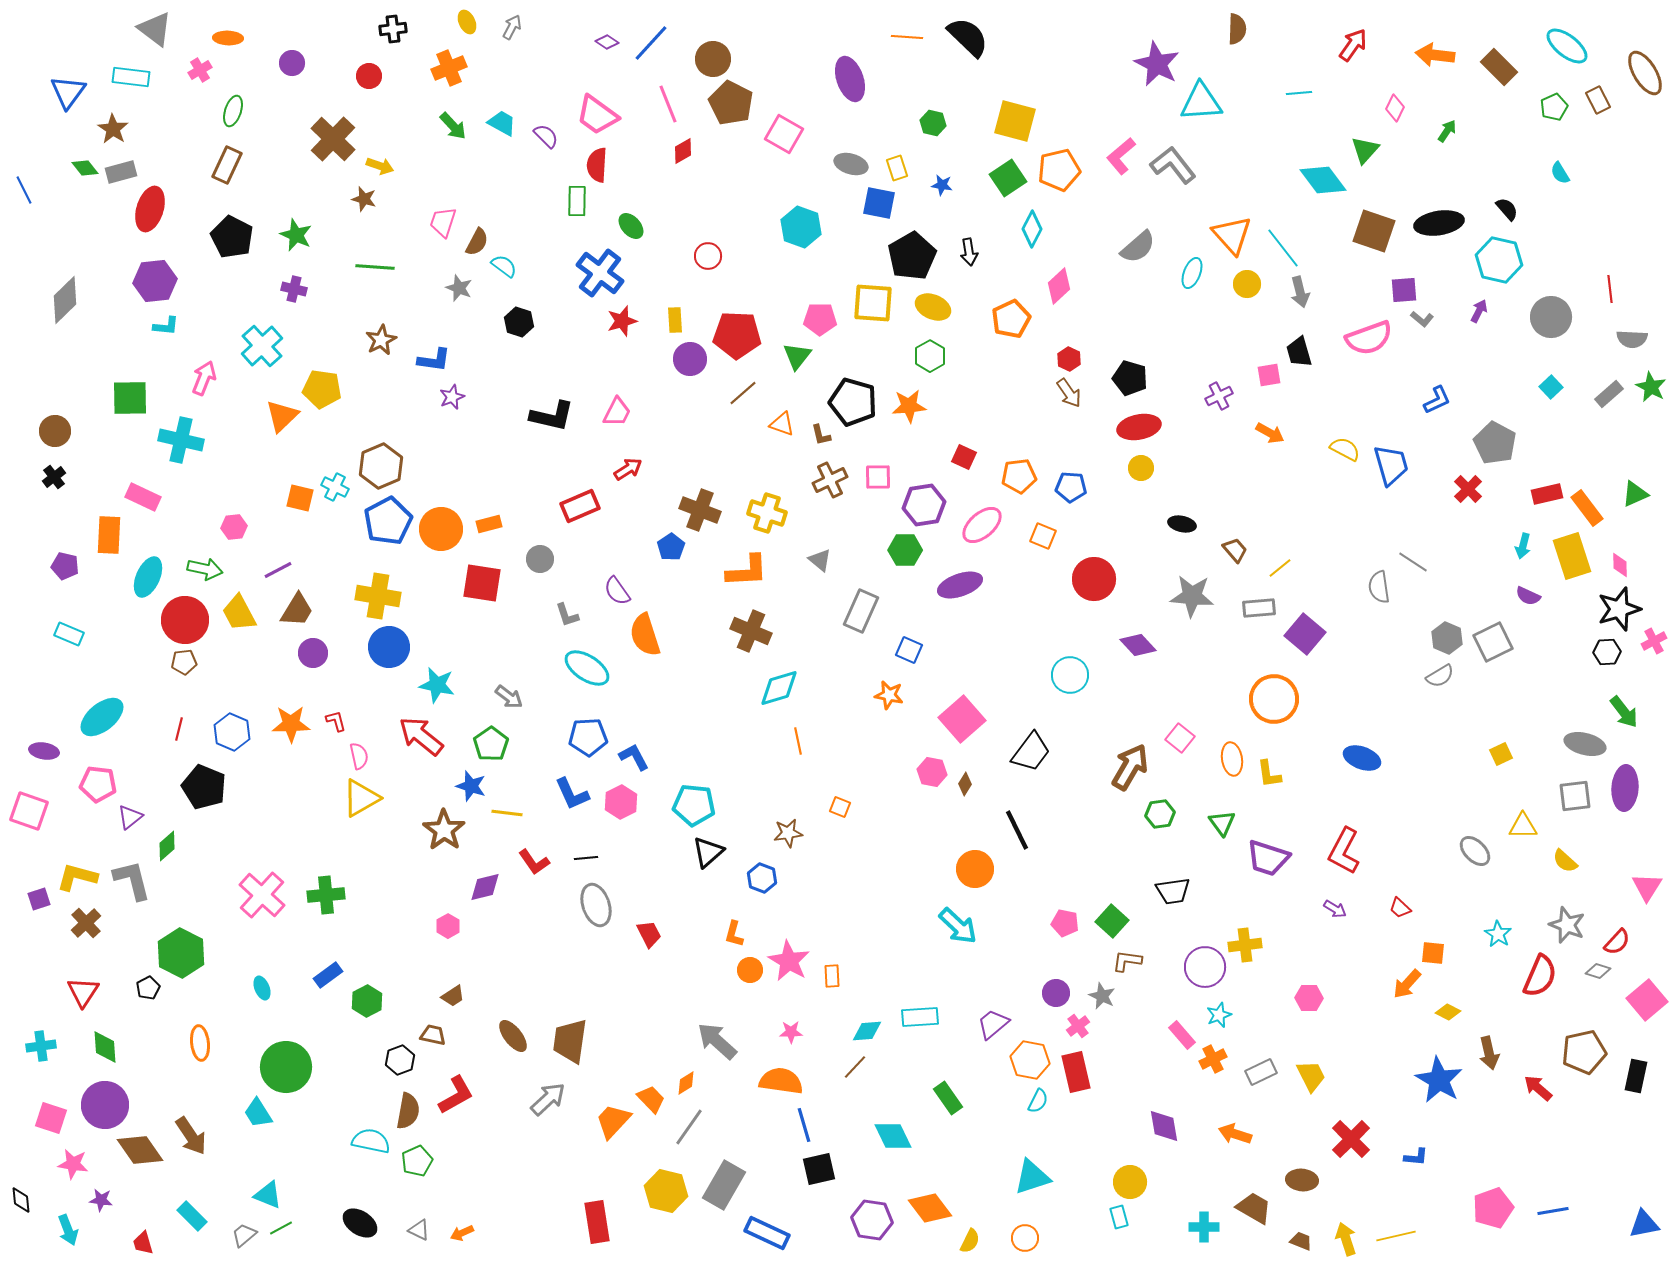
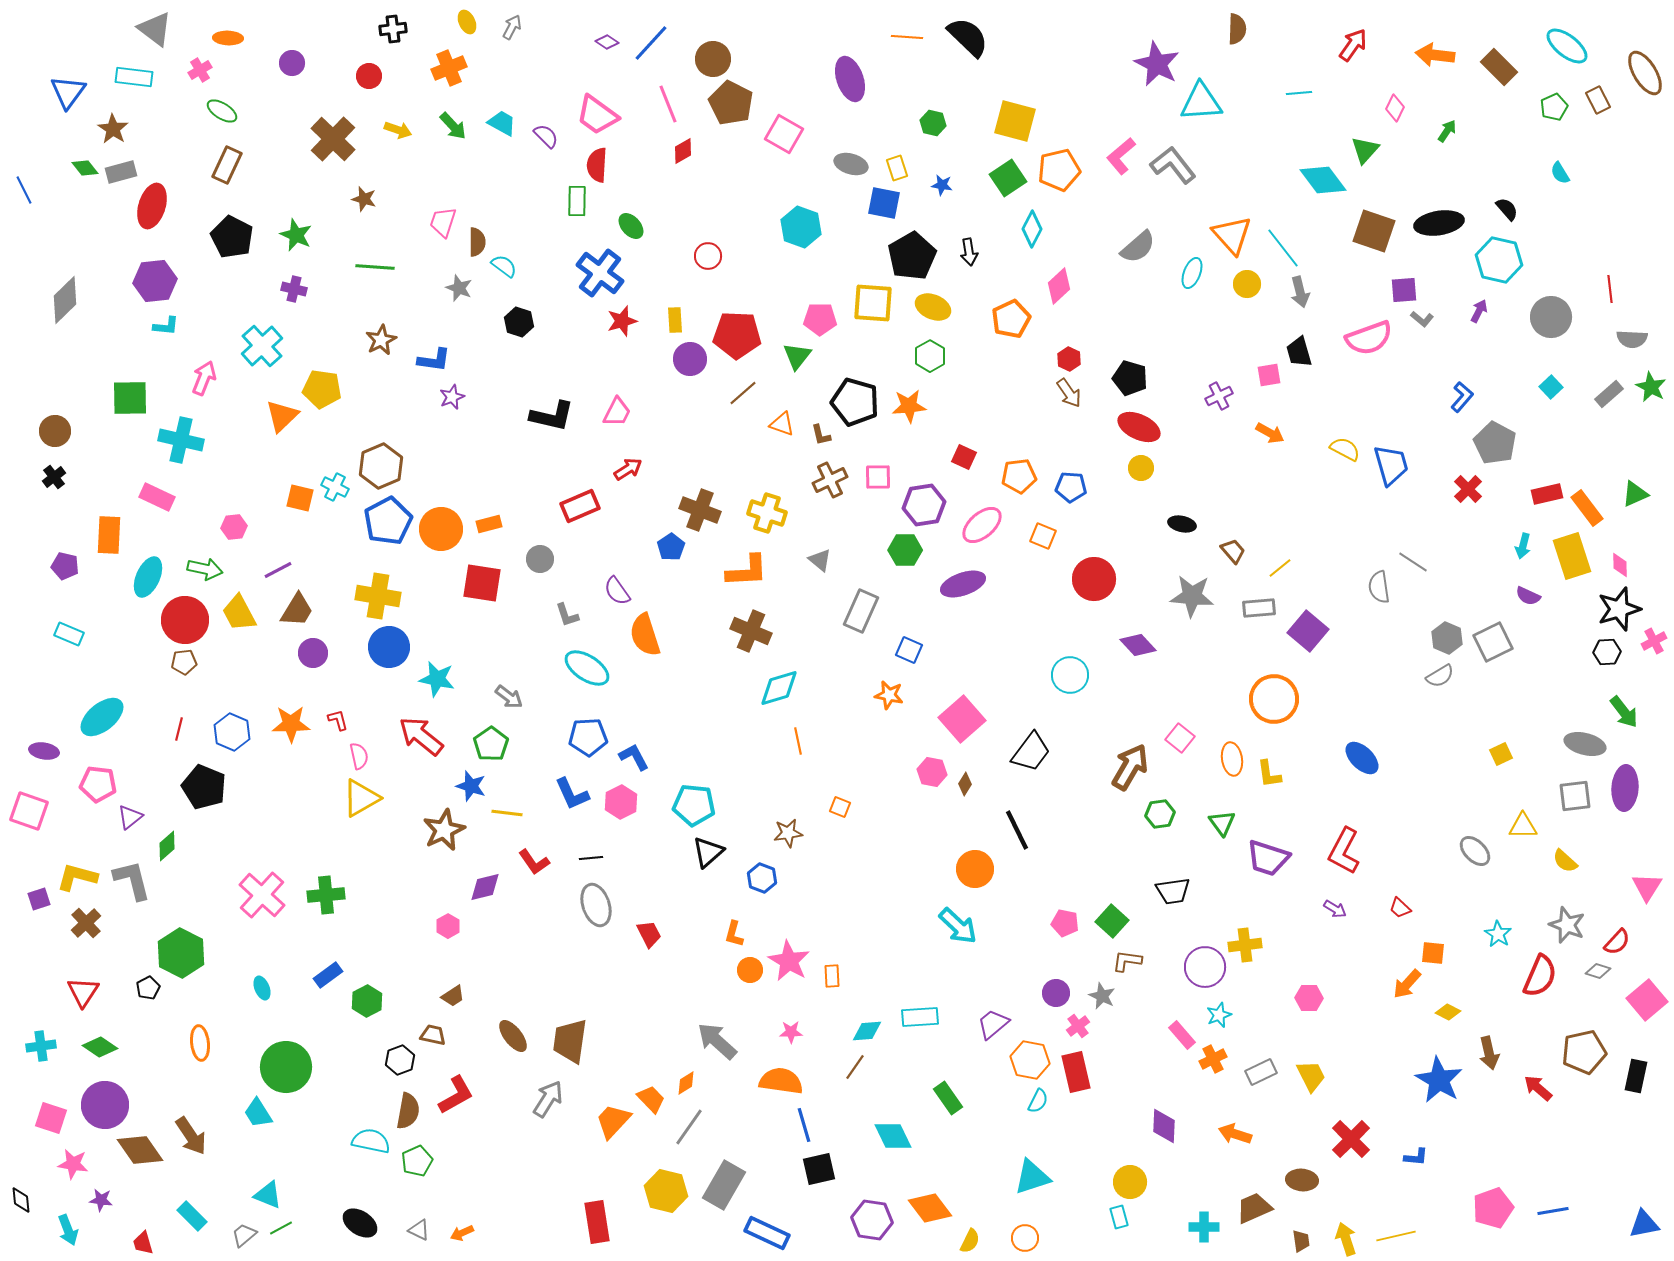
cyan rectangle at (131, 77): moved 3 px right
green ellipse at (233, 111): moved 11 px left; rotated 76 degrees counterclockwise
yellow arrow at (380, 166): moved 18 px right, 36 px up
blue square at (879, 203): moved 5 px right
red ellipse at (150, 209): moved 2 px right, 3 px up
brown semicircle at (477, 242): rotated 28 degrees counterclockwise
blue L-shape at (1437, 400): moved 25 px right, 3 px up; rotated 24 degrees counterclockwise
black pentagon at (853, 402): moved 2 px right
red ellipse at (1139, 427): rotated 36 degrees clockwise
pink rectangle at (143, 497): moved 14 px right
brown trapezoid at (1235, 550): moved 2 px left, 1 px down
purple ellipse at (960, 585): moved 3 px right, 1 px up
purple square at (1305, 634): moved 3 px right, 3 px up
cyan star at (437, 685): moved 6 px up
red L-shape at (336, 721): moved 2 px right, 1 px up
blue ellipse at (1362, 758): rotated 24 degrees clockwise
brown star at (444, 830): rotated 12 degrees clockwise
black line at (586, 858): moved 5 px right
green diamond at (105, 1047): moved 5 px left; rotated 52 degrees counterclockwise
brown line at (855, 1067): rotated 8 degrees counterclockwise
gray arrow at (548, 1099): rotated 15 degrees counterclockwise
purple diamond at (1164, 1126): rotated 12 degrees clockwise
brown trapezoid at (1254, 1208): rotated 54 degrees counterclockwise
brown trapezoid at (1301, 1241): rotated 60 degrees clockwise
